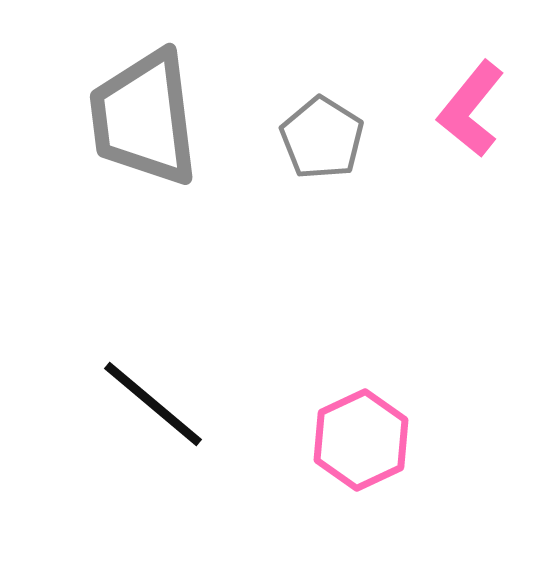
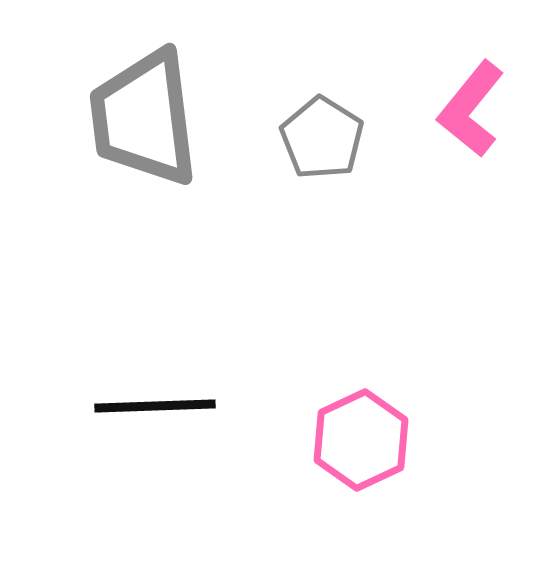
black line: moved 2 px right, 2 px down; rotated 42 degrees counterclockwise
